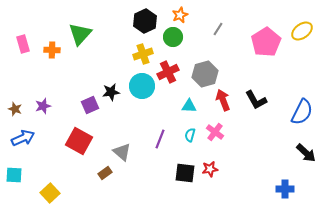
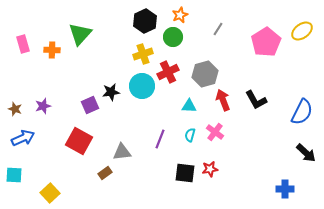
gray triangle: rotated 48 degrees counterclockwise
